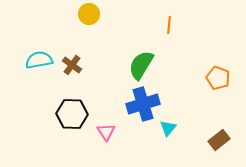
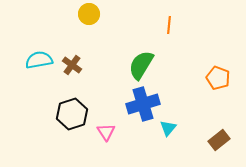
black hexagon: rotated 20 degrees counterclockwise
